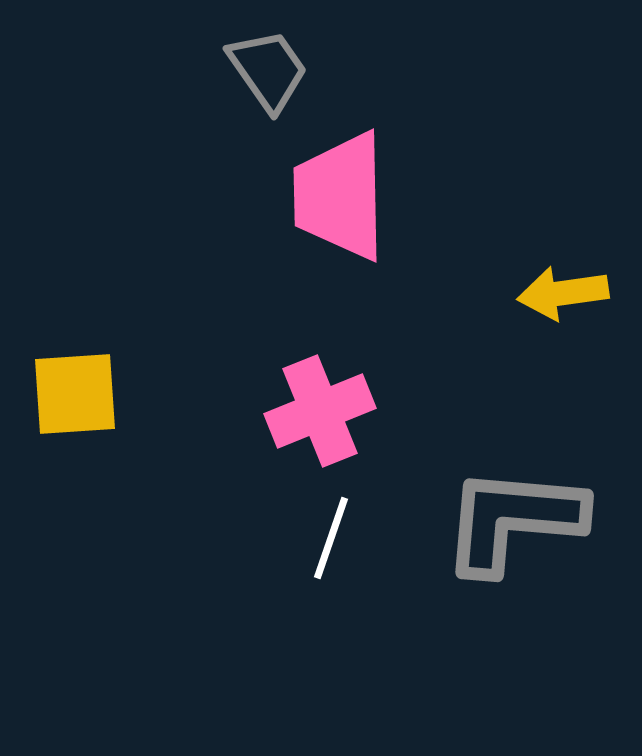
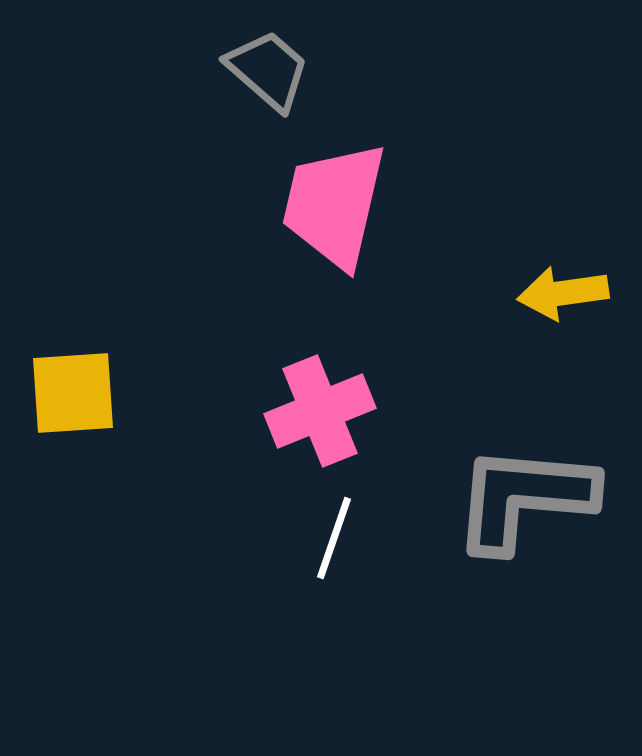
gray trapezoid: rotated 14 degrees counterclockwise
pink trapezoid: moved 6 px left, 9 px down; rotated 14 degrees clockwise
yellow square: moved 2 px left, 1 px up
gray L-shape: moved 11 px right, 22 px up
white line: moved 3 px right
